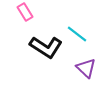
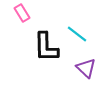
pink rectangle: moved 3 px left, 1 px down
black L-shape: rotated 56 degrees clockwise
